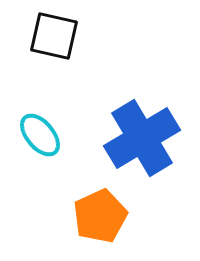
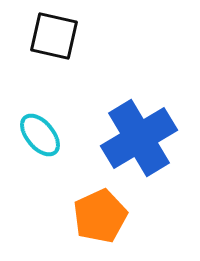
blue cross: moved 3 px left
